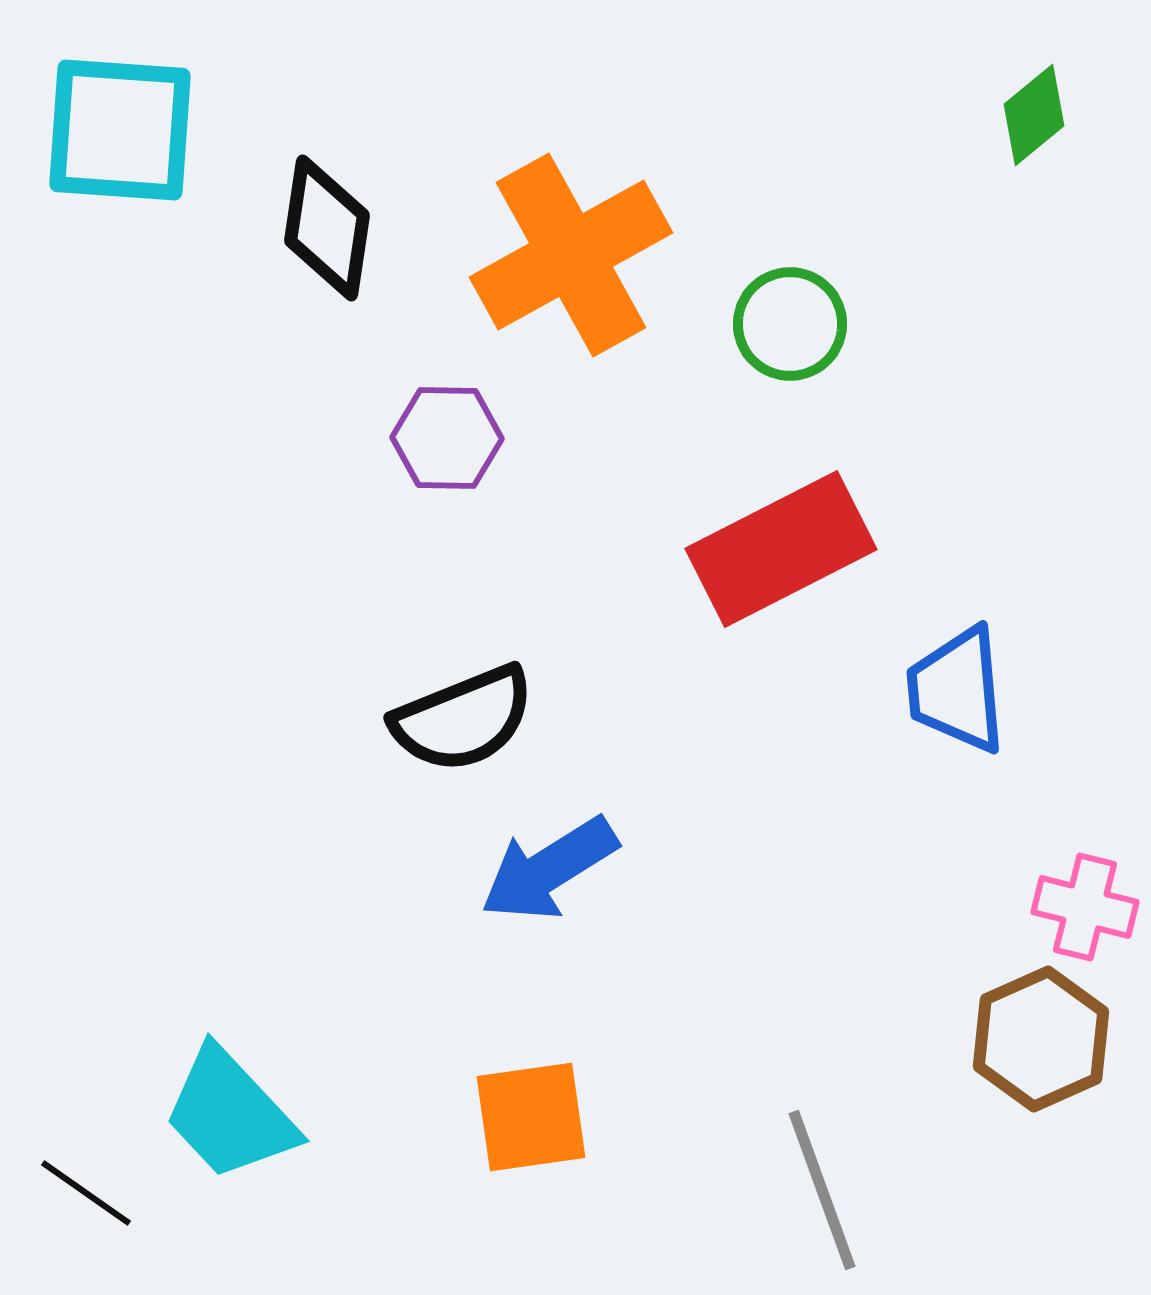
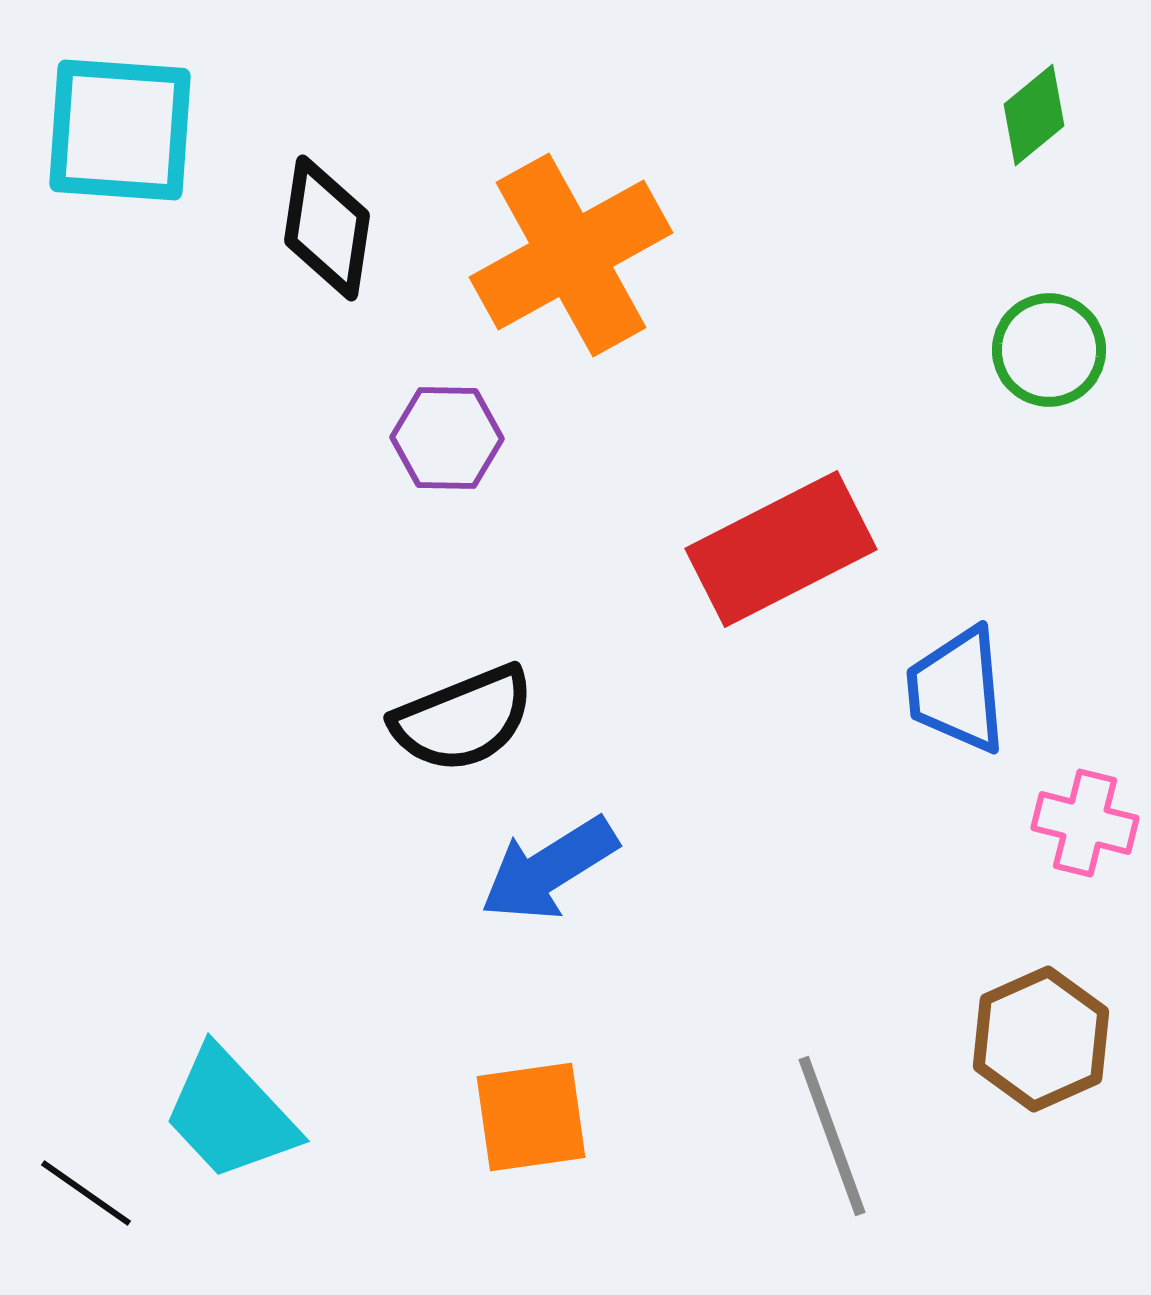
green circle: moved 259 px right, 26 px down
pink cross: moved 84 px up
gray line: moved 10 px right, 54 px up
